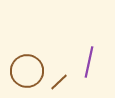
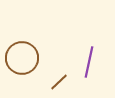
brown circle: moved 5 px left, 13 px up
